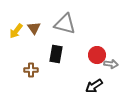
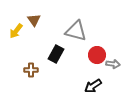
gray triangle: moved 11 px right, 7 px down
brown triangle: moved 8 px up
black rectangle: rotated 18 degrees clockwise
gray arrow: moved 2 px right
black arrow: moved 1 px left
